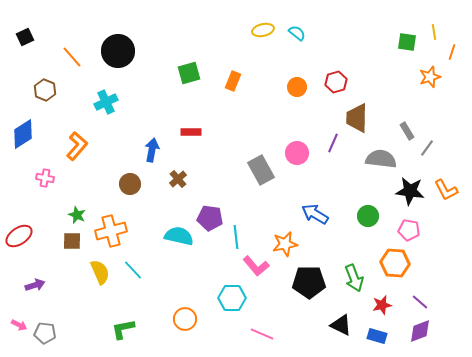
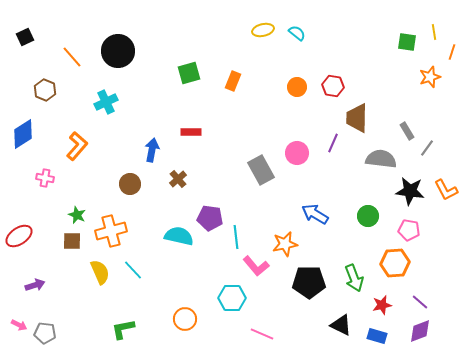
red hexagon at (336, 82): moved 3 px left, 4 px down; rotated 25 degrees clockwise
orange hexagon at (395, 263): rotated 8 degrees counterclockwise
